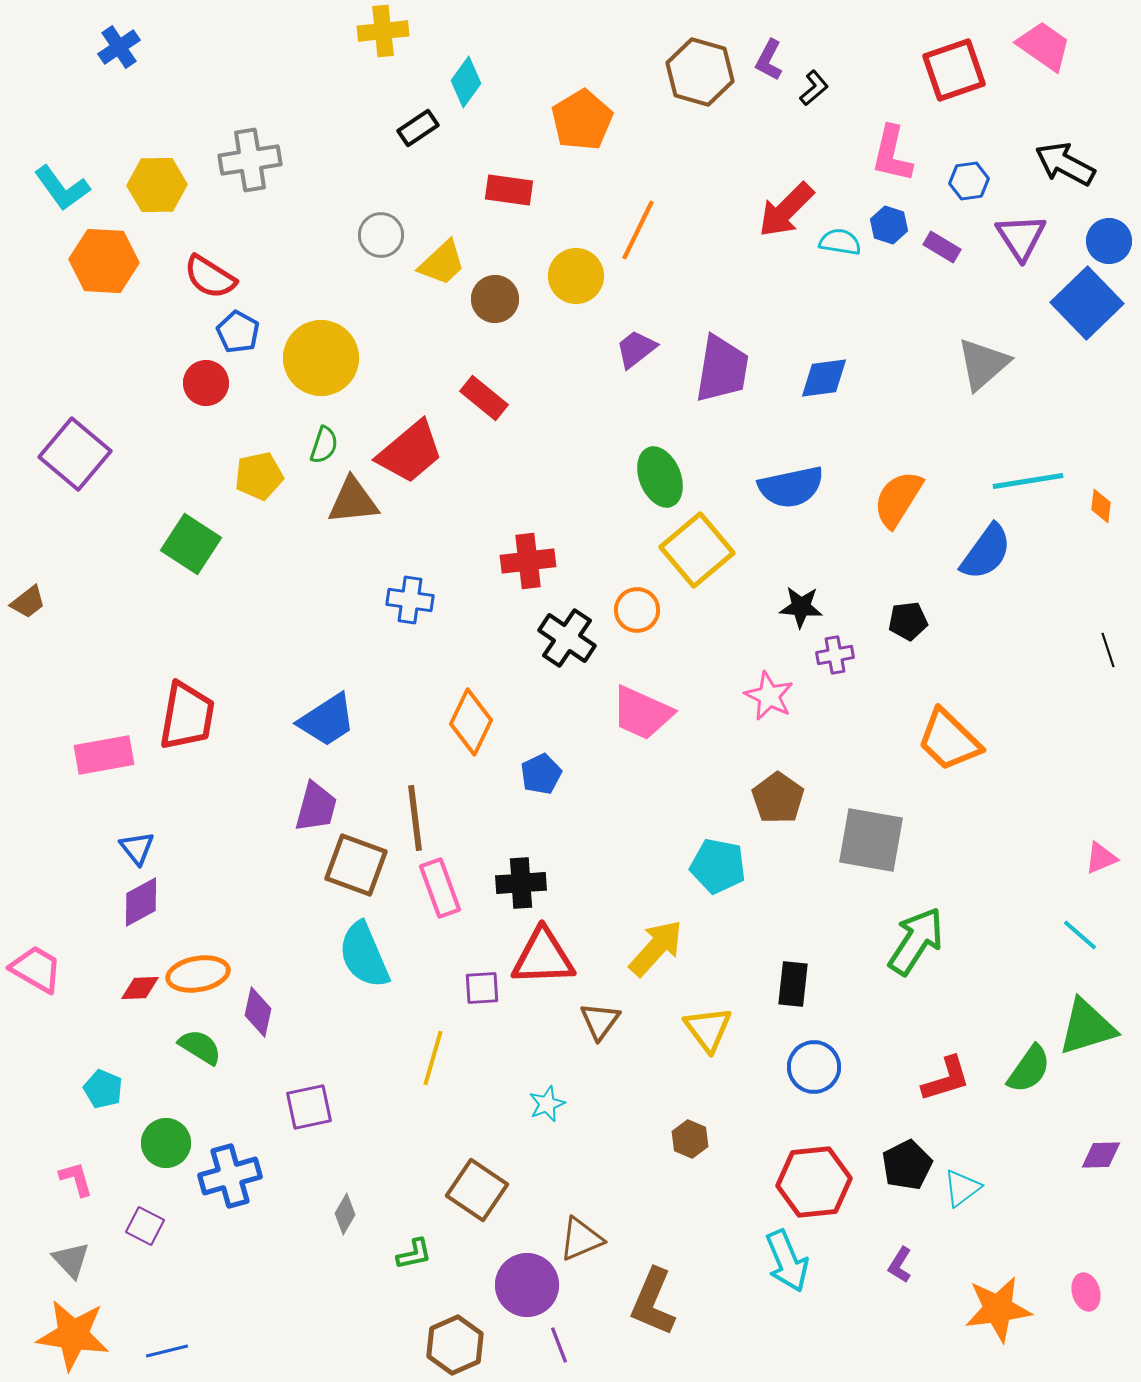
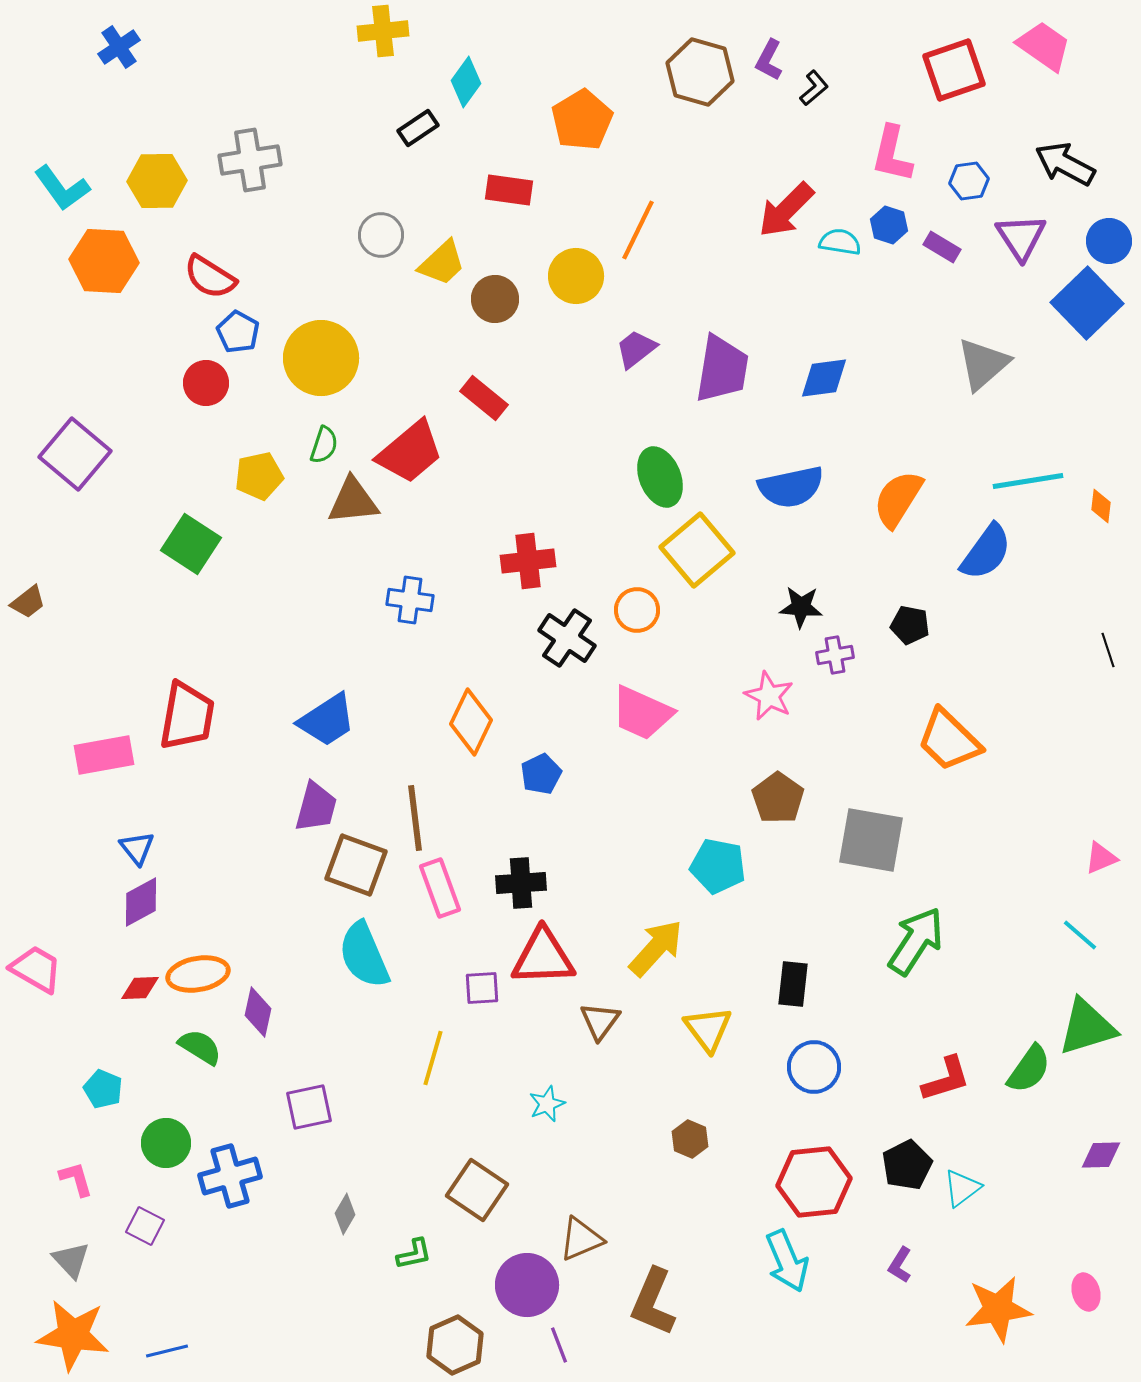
yellow hexagon at (157, 185): moved 4 px up
black pentagon at (908, 621): moved 2 px right, 4 px down; rotated 18 degrees clockwise
